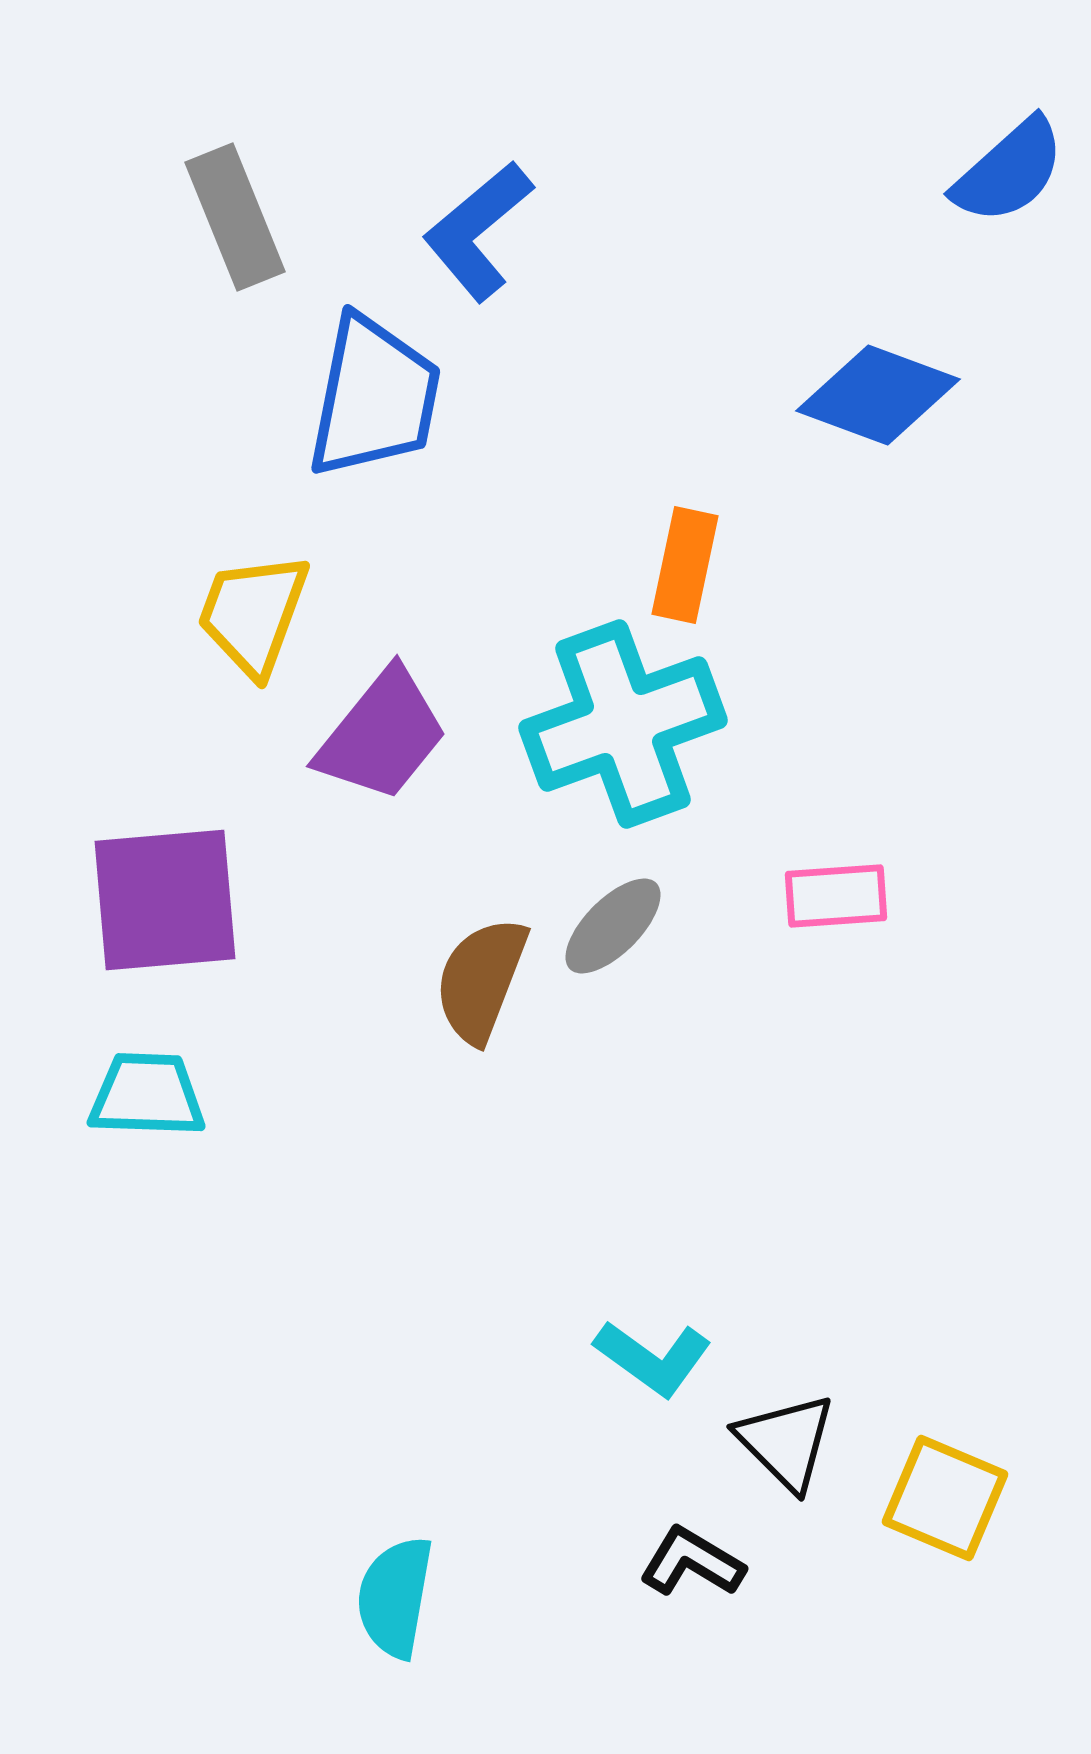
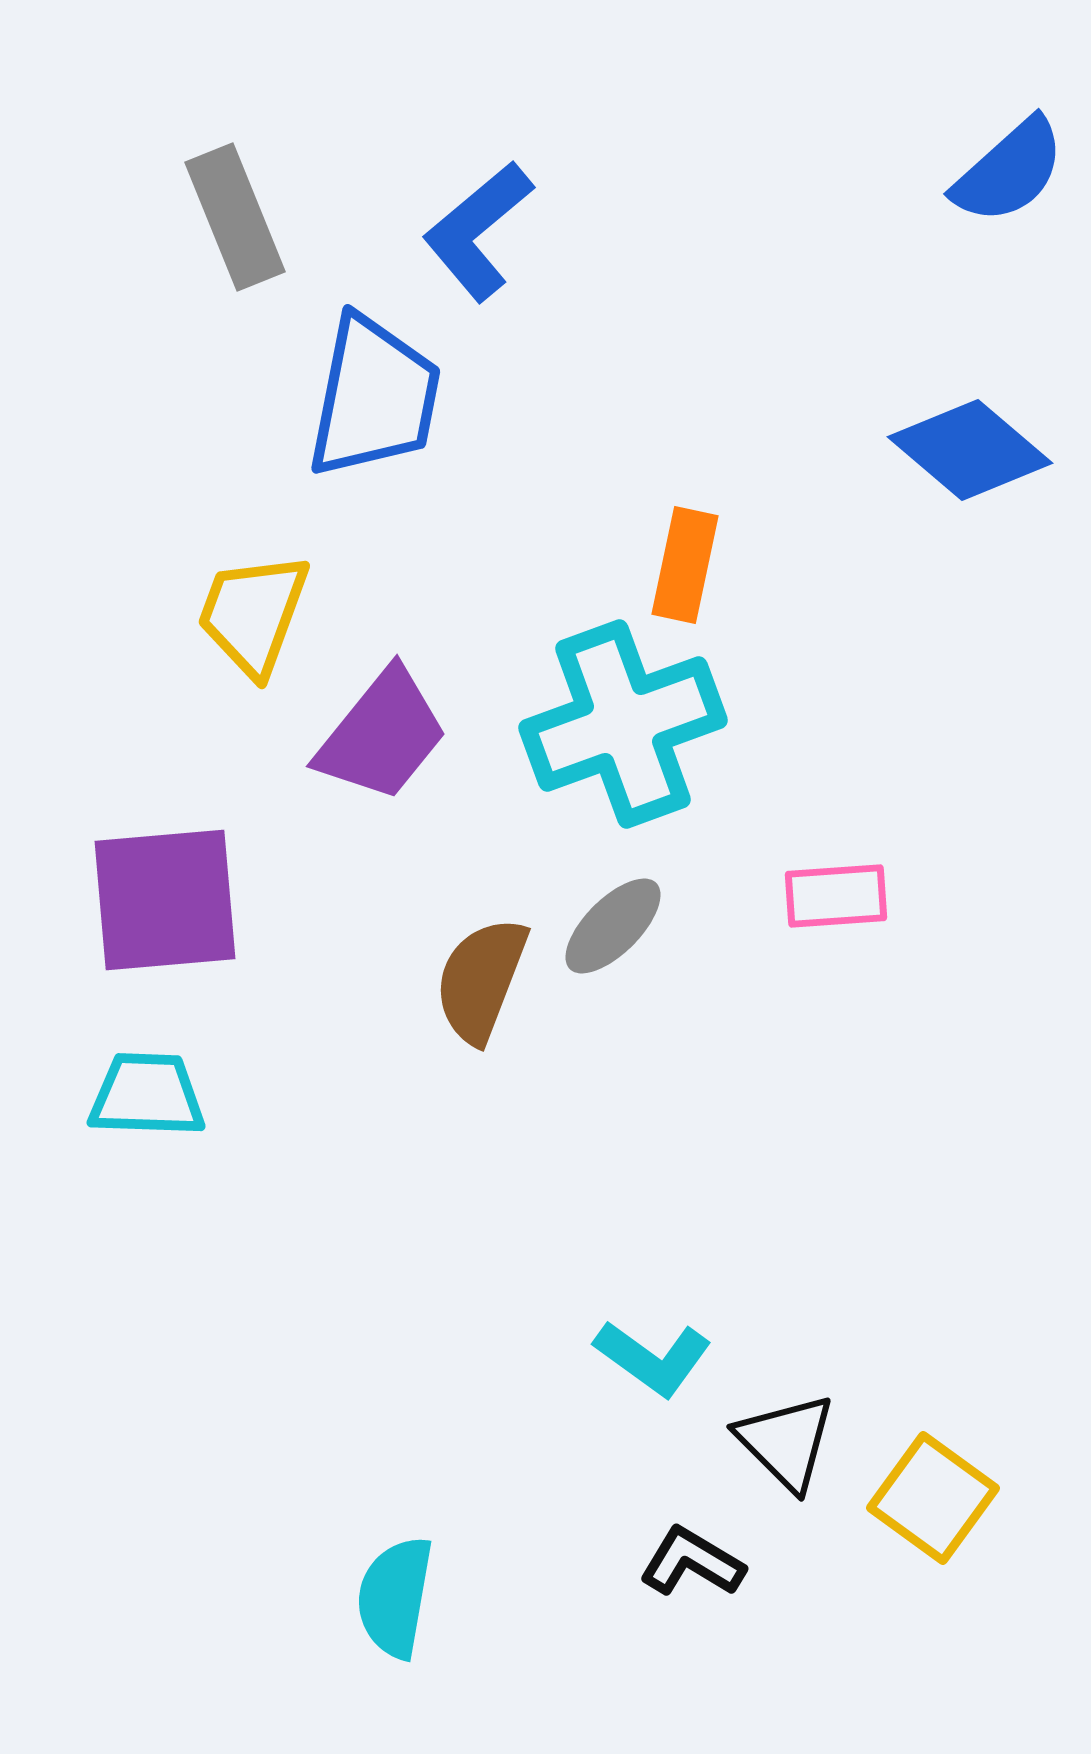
blue diamond: moved 92 px right, 55 px down; rotated 20 degrees clockwise
yellow square: moved 12 px left; rotated 13 degrees clockwise
